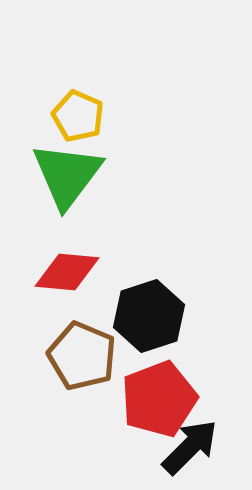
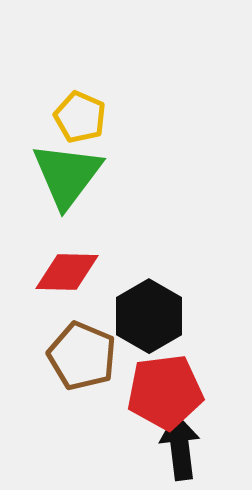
yellow pentagon: moved 2 px right, 1 px down
red diamond: rotated 4 degrees counterclockwise
black hexagon: rotated 12 degrees counterclockwise
red pentagon: moved 6 px right, 7 px up; rotated 14 degrees clockwise
black arrow: moved 10 px left; rotated 52 degrees counterclockwise
